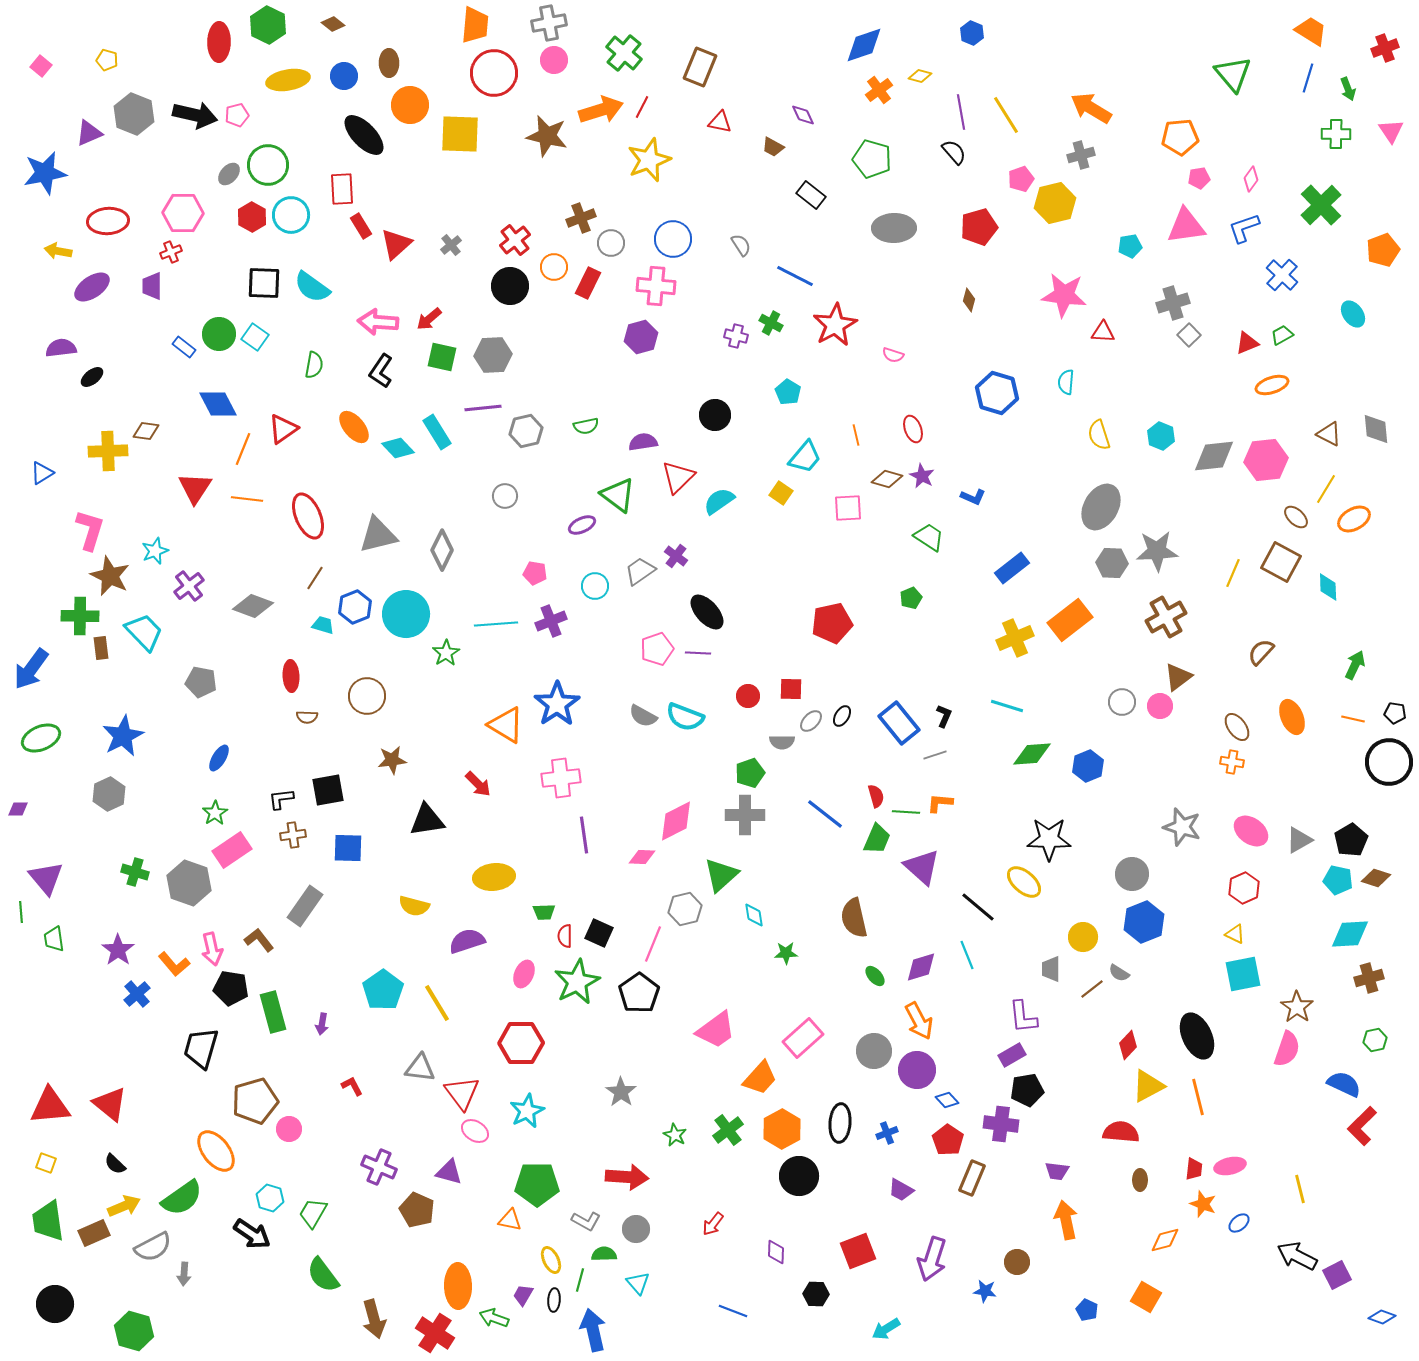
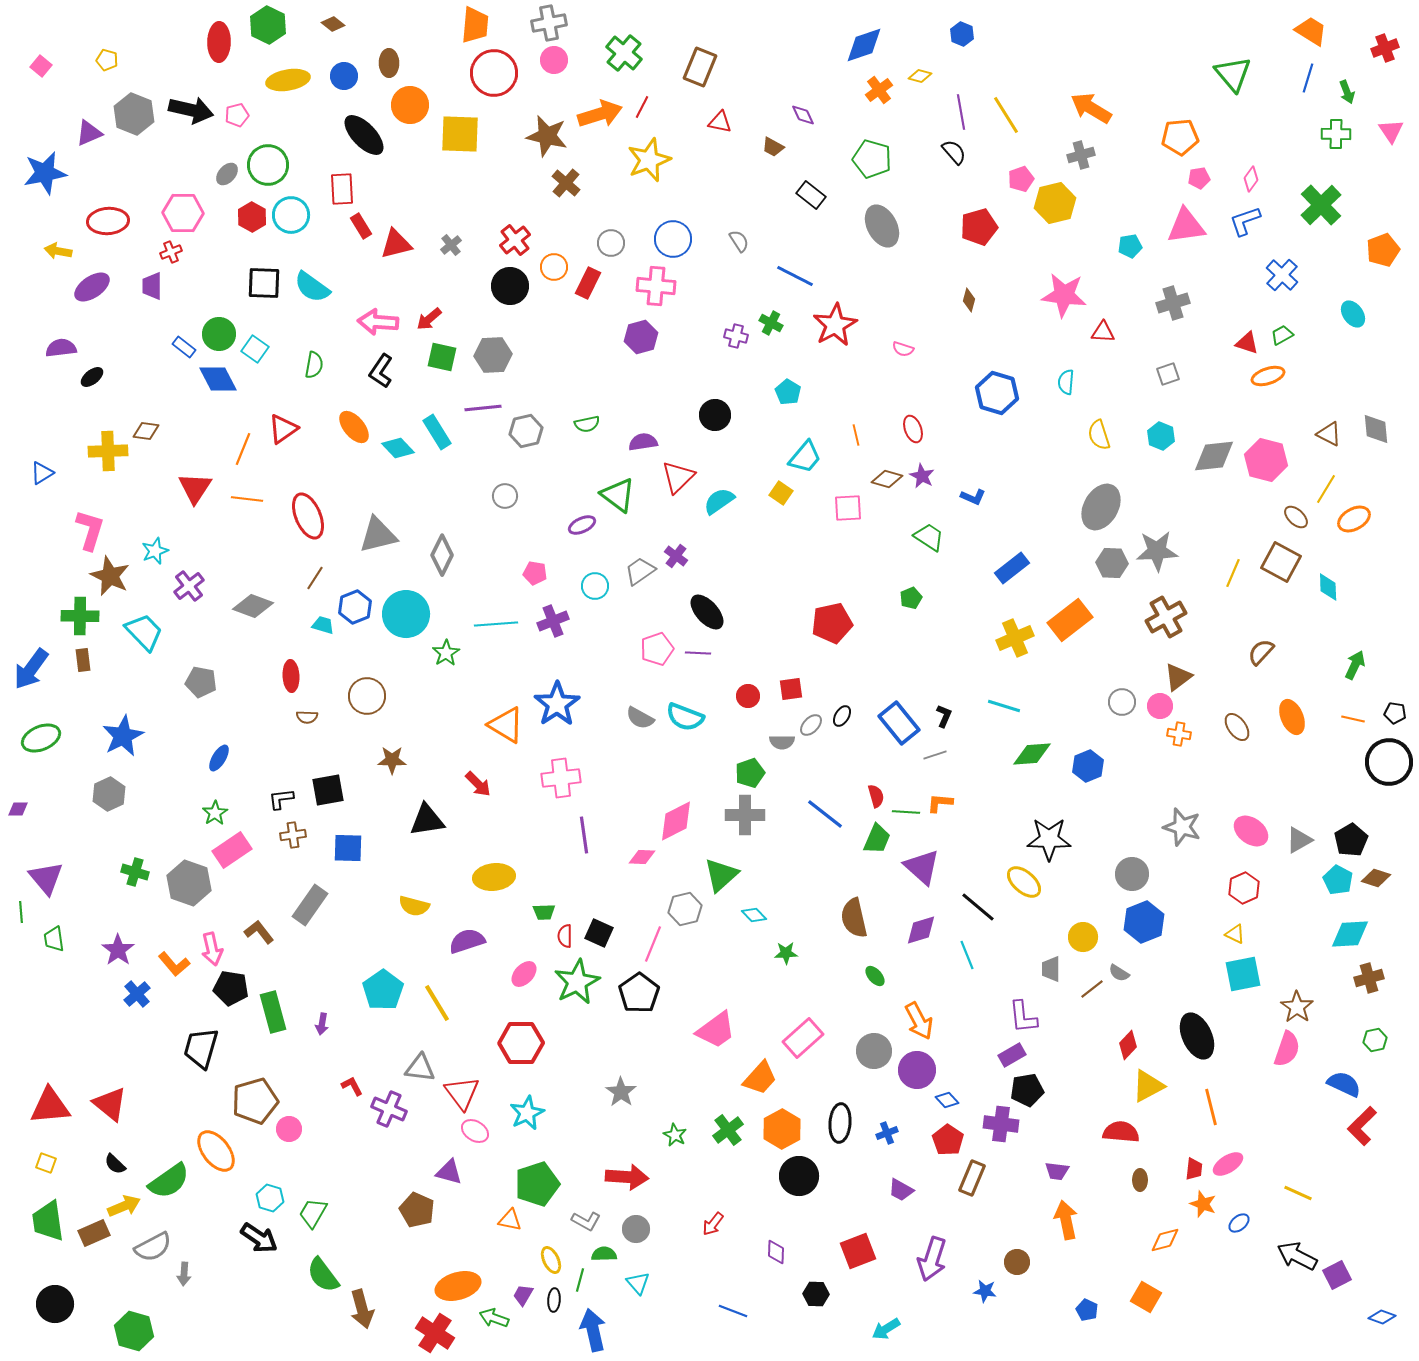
blue hexagon at (972, 33): moved 10 px left, 1 px down
green arrow at (1348, 89): moved 1 px left, 3 px down
orange arrow at (601, 110): moved 1 px left, 4 px down
black arrow at (195, 115): moved 4 px left, 5 px up
gray ellipse at (229, 174): moved 2 px left
brown cross at (581, 218): moved 15 px left, 35 px up; rotated 28 degrees counterclockwise
gray ellipse at (894, 228): moved 12 px left, 2 px up; rotated 63 degrees clockwise
blue L-shape at (1244, 228): moved 1 px right, 7 px up
red triangle at (396, 244): rotated 28 degrees clockwise
gray semicircle at (741, 245): moved 2 px left, 4 px up
gray square at (1189, 335): moved 21 px left, 39 px down; rotated 25 degrees clockwise
cyan square at (255, 337): moved 12 px down
red triangle at (1247, 343): rotated 40 degrees clockwise
pink semicircle at (893, 355): moved 10 px right, 6 px up
orange ellipse at (1272, 385): moved 4 px left, 9 px up
blue diamond at (218, 404): moved 25 px up
green semicircle at (586, 426): moved 1 px right, 2 px up
pink hexagon at (1266, 460): rotated 21 degrees clockwise
gray diamond at (442, 550): moved 5 px down
purple cross at (551, 621): moved 2 px right
brown rectangle at (101, 648): moved 18 px left, 12 px down
red square at (791, 689): rotated 10 degrees counterclockwise
cyan line at (1007, 706): moved 3 px left
gray semicircle at (643, 716): moved 3 px left, 2 px down
gray ellipse at (811, 721): moved 4 px down
brown star at (392, 760): rotated 8 degrees clockwise
orange cross at (1232, 762): moved 53 px left, 28 px up
cyan pentagon at (1338, 880): rotated 16 degrees clockwise
gray rectangle at (305, 906): moved 5 px right, 1 px up
cyan diamond at (754, 915): rotated 35 degrees counterclockwise
brown L-shape at (259, 940): moved 8 px up
purple diamond at (921, 967): moved 37 px up
pink ellipse at (524, 974): rotated 20 degrees clockwise
orange line at (1198, 1097): moved 13 px right, 10 px down
cyan star at (527, 1111): moved 2 px down
pink ellipse at (1230, 1166): moved 2 px left, 2 px up; rotated 20 degrees counterclockwise
purple cross at (379, 1167): moved 10 px right, 58 px up
green pentagon at (537, 1184): rotated 18 degrees counterclockwise
yellow line at (1300, 1189): moved 2 px left, 4 px down; rotated 52 degrees counterclockwise
green semicircle at (182, 1198): moved 13 px left, 17 px up
black arrow at (252, 1234): moved 7 px right, 4 px down
orange ellipse at (458, 1286): rotated 75 degrees clockwise
brown arrow at (374, 1319): moved 12 px left, 10 px up
